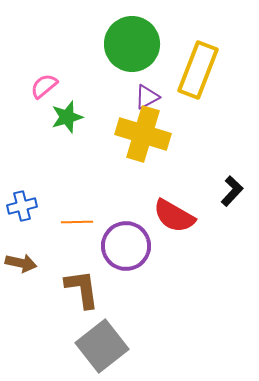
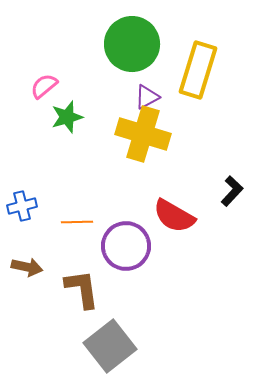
yellow rectangle: rotated 4 degrees counterclockwise
brown arrow: moved 6 px right, 4 px down
gray square: moved 8 px right
